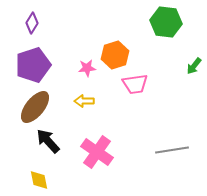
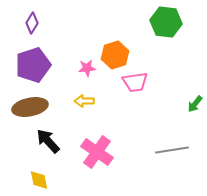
green arrow: moved 1 px right, 38 px down
pink trapezoid: moved 2 px up
brown ellipse: moved 5 px left; rotated 40 degrees clockwise
